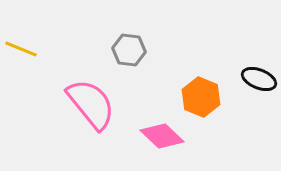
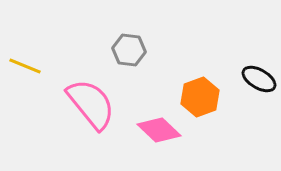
yellow line: moved 4 px right, 17 px down
black ellipse: rotated 8 degrees clockwise
orange hexagon: moved 1 px left; rotated 18 degrees clockwise
pink diamond: moved 3 px left, 6 px up
